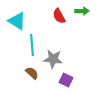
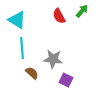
green arrow: rotated 48 degrees counterclockwise
cyan triangle: moved 1 px up
cyan line: moved 10 px left, 3 px down
